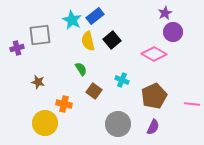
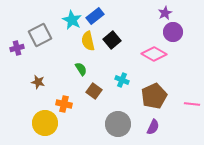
gray square: rotated 20 degrees counterclockwise
